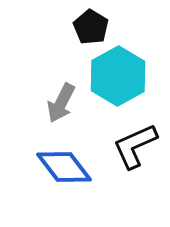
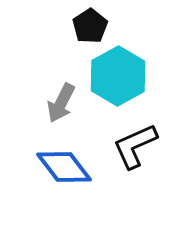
black pentagon: moved 1 px left, 1 px up; rotated 8 degrees clockwise
